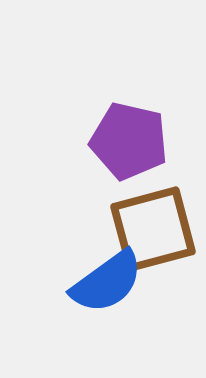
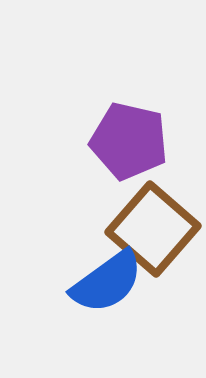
brown square: rotated 34 degrees counterclockwise
